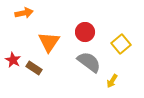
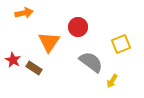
red circle: moved 7 px left, 5 px up
yellow square: rotated 18 degrees clockwise
gray semicircle: moved 2 px right
